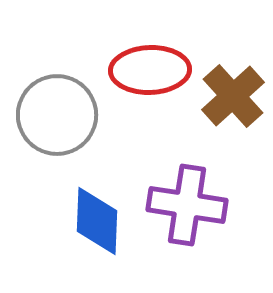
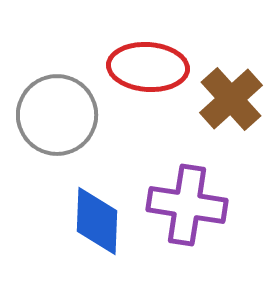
red ellipse: moved 2 px left, 3 px up; rotated 6 degrees clockwise
brown cross: moved 2 px left, 3 px down
